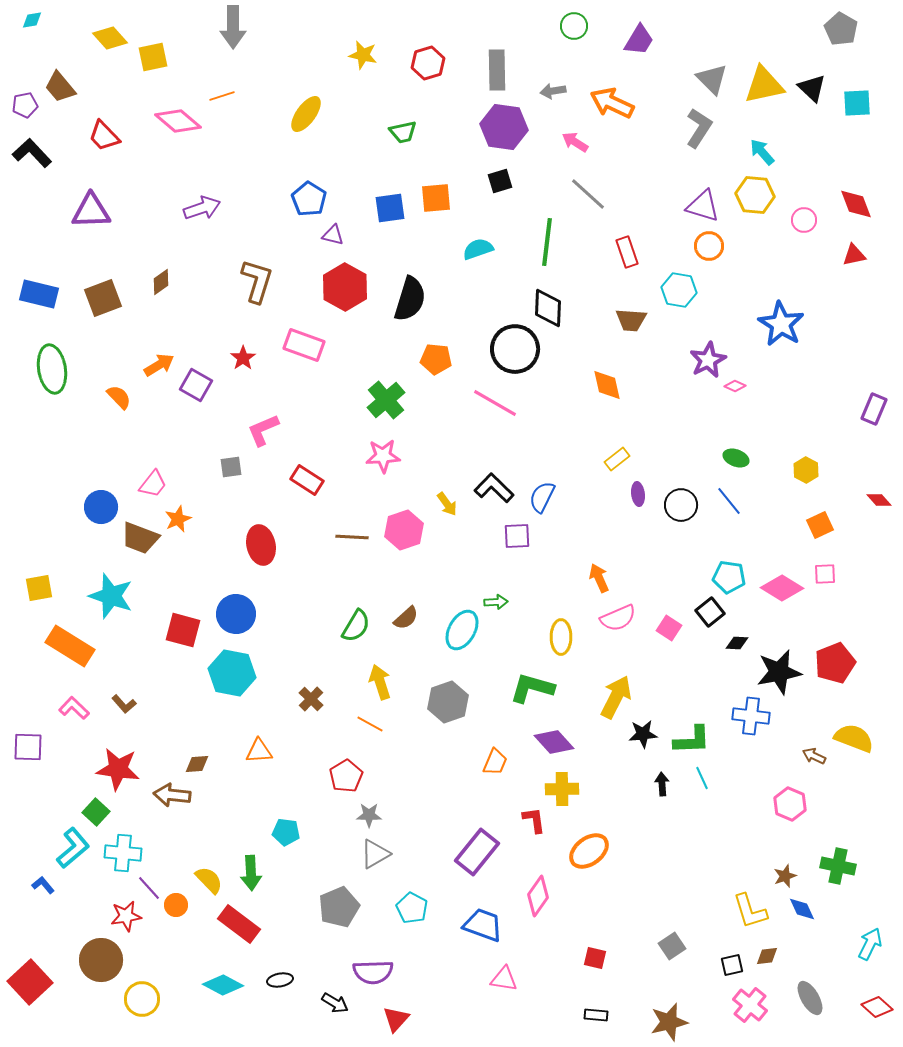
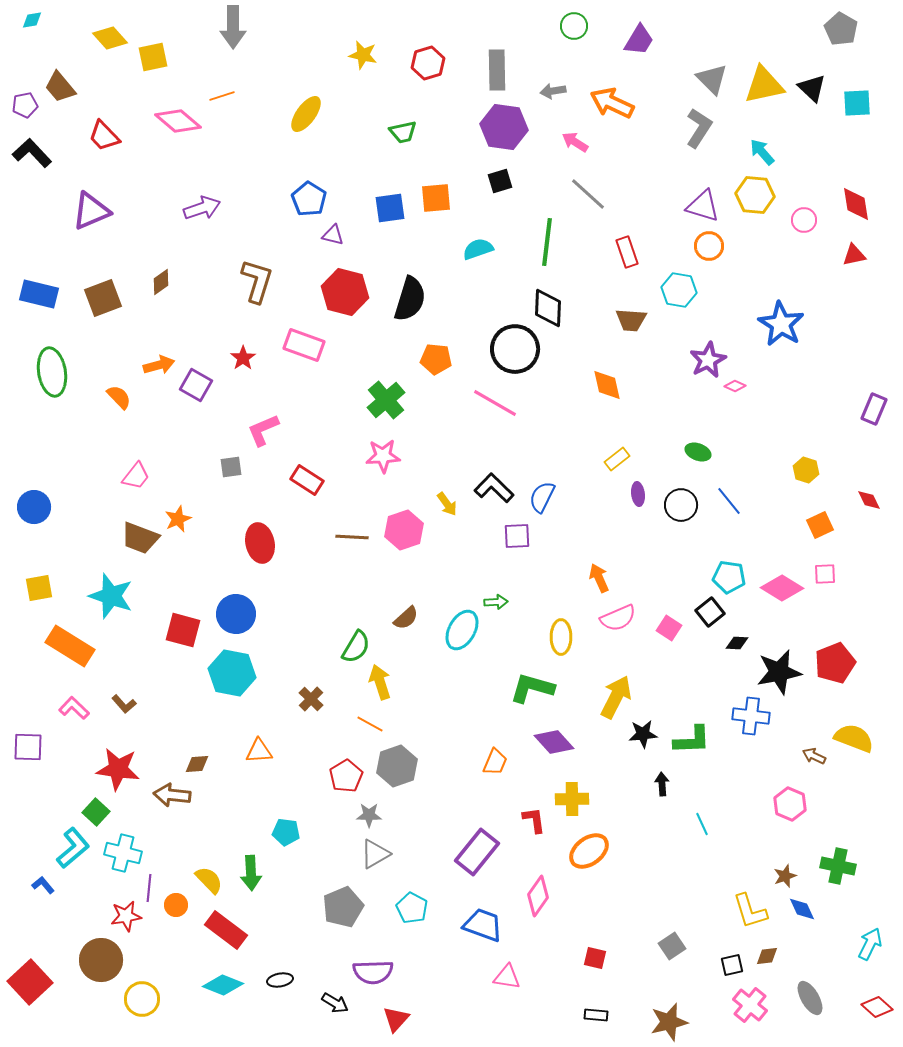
red diamond at (856, 204): rotated 12 degrees clockwise
purple triangle at (91, 211): rotated 21 degrees counterclockwise
red hexagon at (345, 287): moved 5 px down; rotated 15 degrees counterclockwise
orange arrow at (159, 365): rotated 16 degrees clockwise
green ellipse at (52, 369): moved 3 px down
green ellipse at (736, 458): moved 38 px left, 6 px up
yellow hexagon at (806, 470): rotated 10 degrees counterclockwise
pink trapezoid at (153, 484): moved 17 px left, 8 px up
red diamond at (879, 500): moved 10 px left; rotated 15 degrees clockwise
blue circle at (101, 507): moved 67 px left
red ellipse at (261, 545): moved 1 px left, 2 px up
green semicircle at (356, 626): moved 21 px down
gray hexagon at (448, 702): moved 51 px left, 64 px down
cyan line at (702, 778): moved 46 px down
yellow cross at (562, 789): moved 10 px right, 10 px down
cyan cross at (123, 853): rotated 9 degrees clockwise
purple line at (149, 888): rotated 48 degrees clockwise
gray pentagon at (339, 907): moved 4 px right
red rectangle at (239, 924): moved 13 px left, 6 px down
pink triangle at (504, 979): moved 3 px right, 2 px up
cyan diamond at (223, 985): rotated 6 degrees counterclockwise
